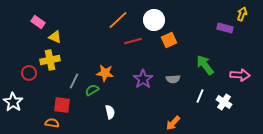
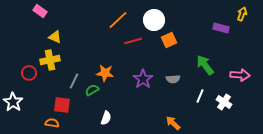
pink rectangle: moved 2 px right, 11 px up
purple rectangle: moved 4 px left
white semicircle: moved 4 px left, 6 px down; rotated 32 degrees clockwise
orange arrow: rotated 91 degrees clockwise
